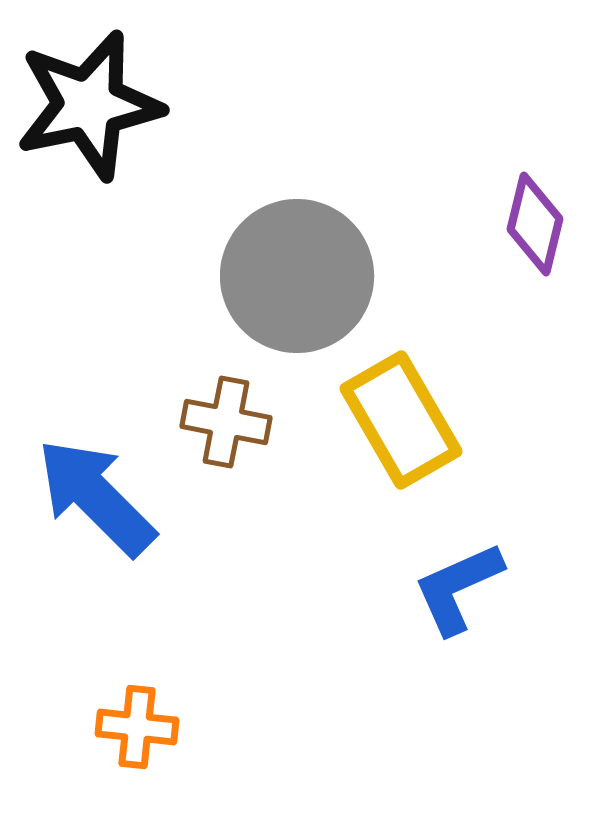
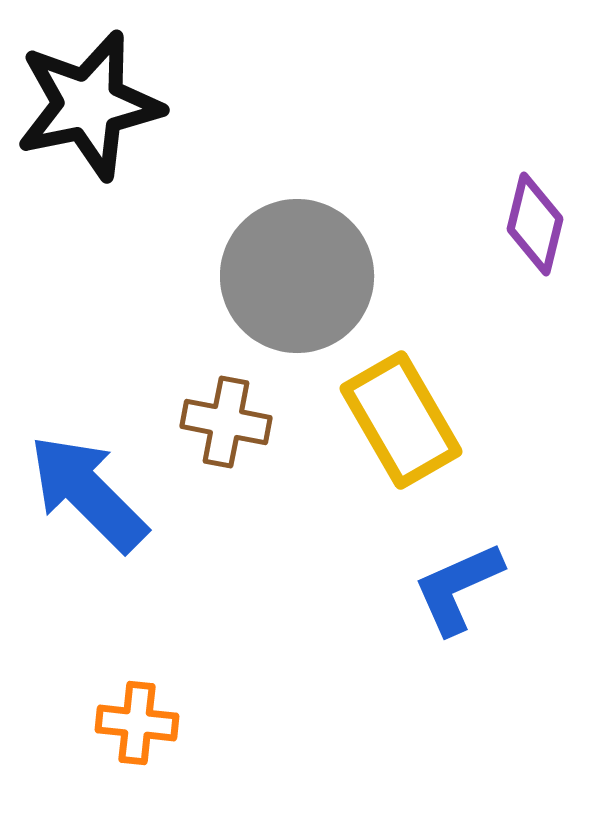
blue arrow: moved 8 px left, 4 px up
orange cross: moved 4 px up
